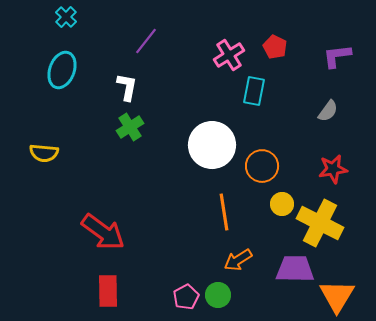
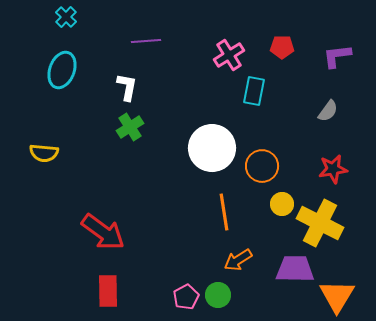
purple line: rotated 48 degrees clockwise
red pentagon: moved 7 px right; rotated 25 degrees counterclockwise
white circle: moved 3 px down
